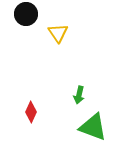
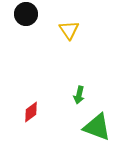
yellow triangle: moved 11 px right, 3 px up
red diamond: rotated 30 degrees clockwise
green triangle: moved 4 px right
